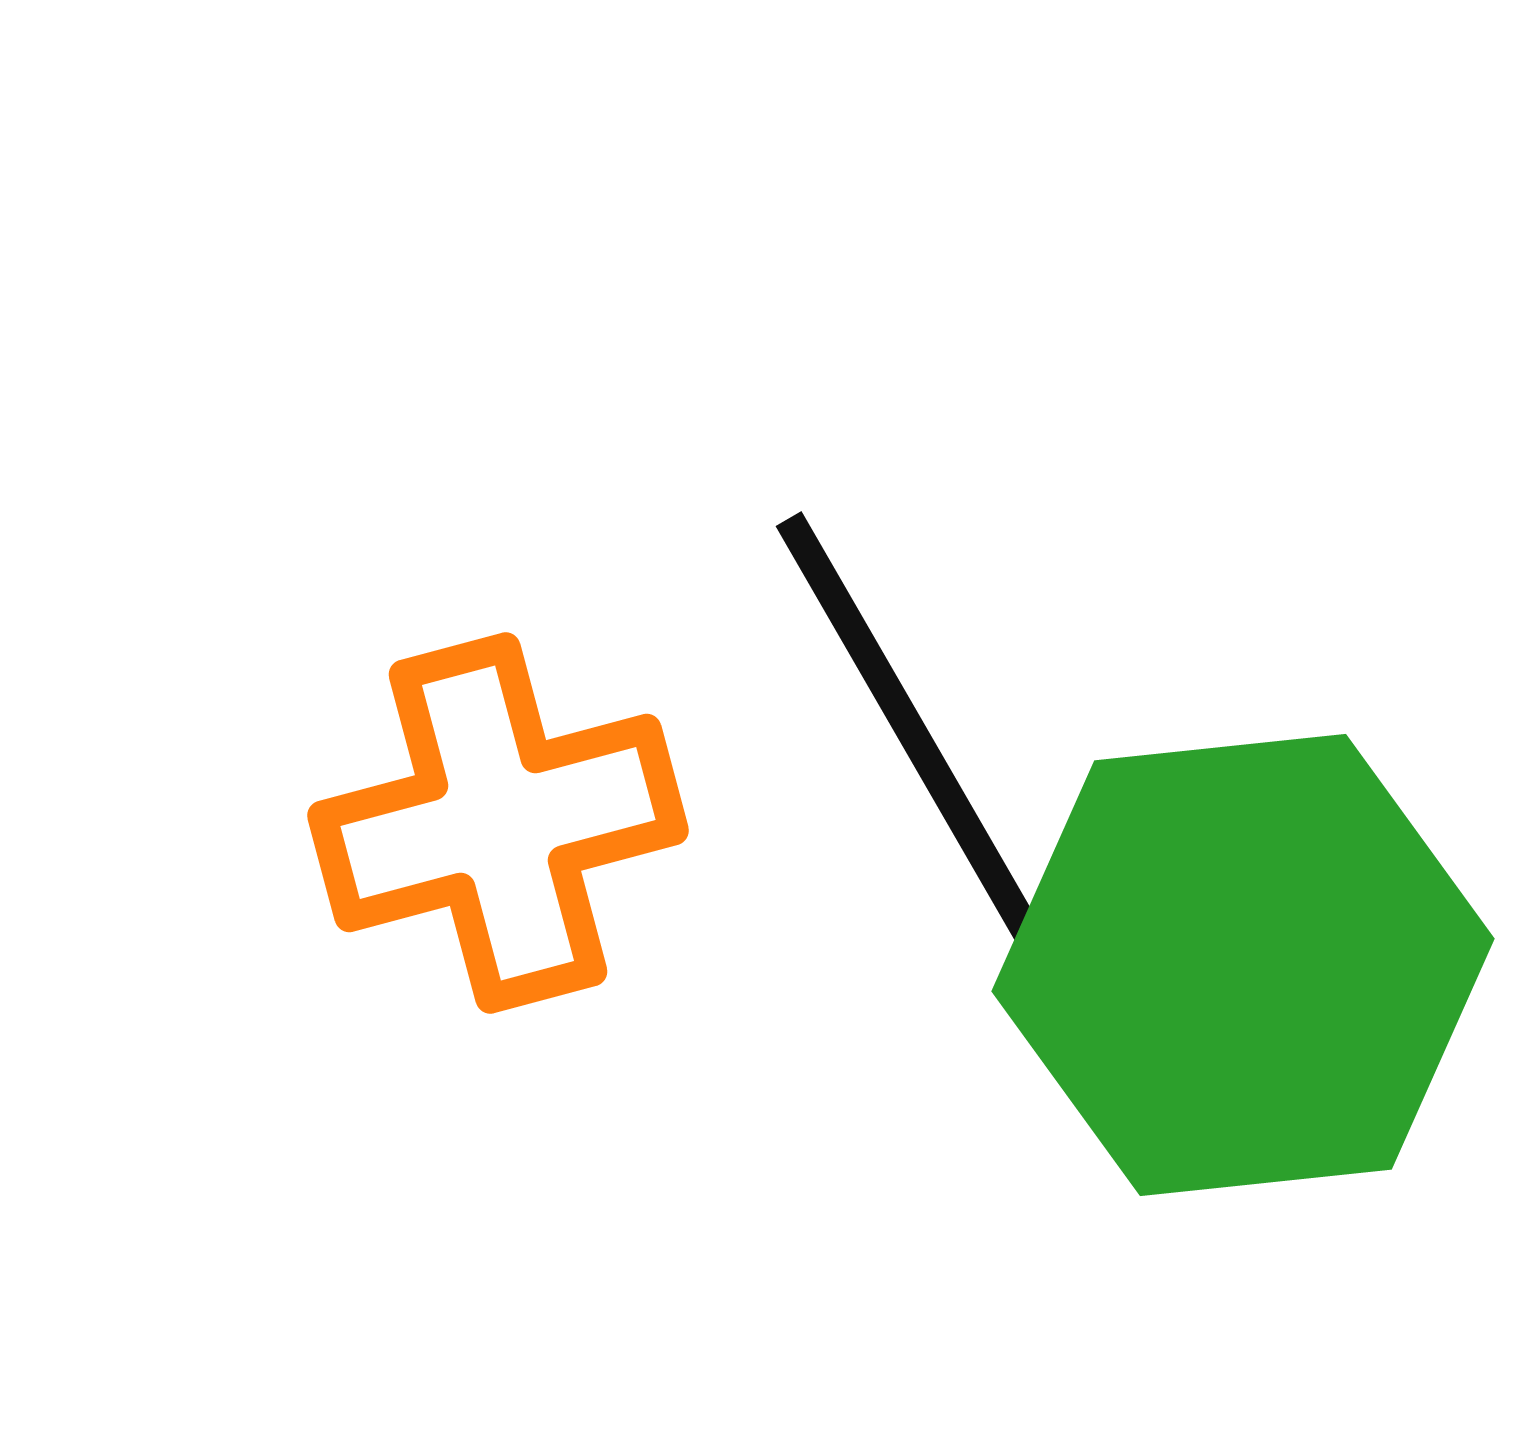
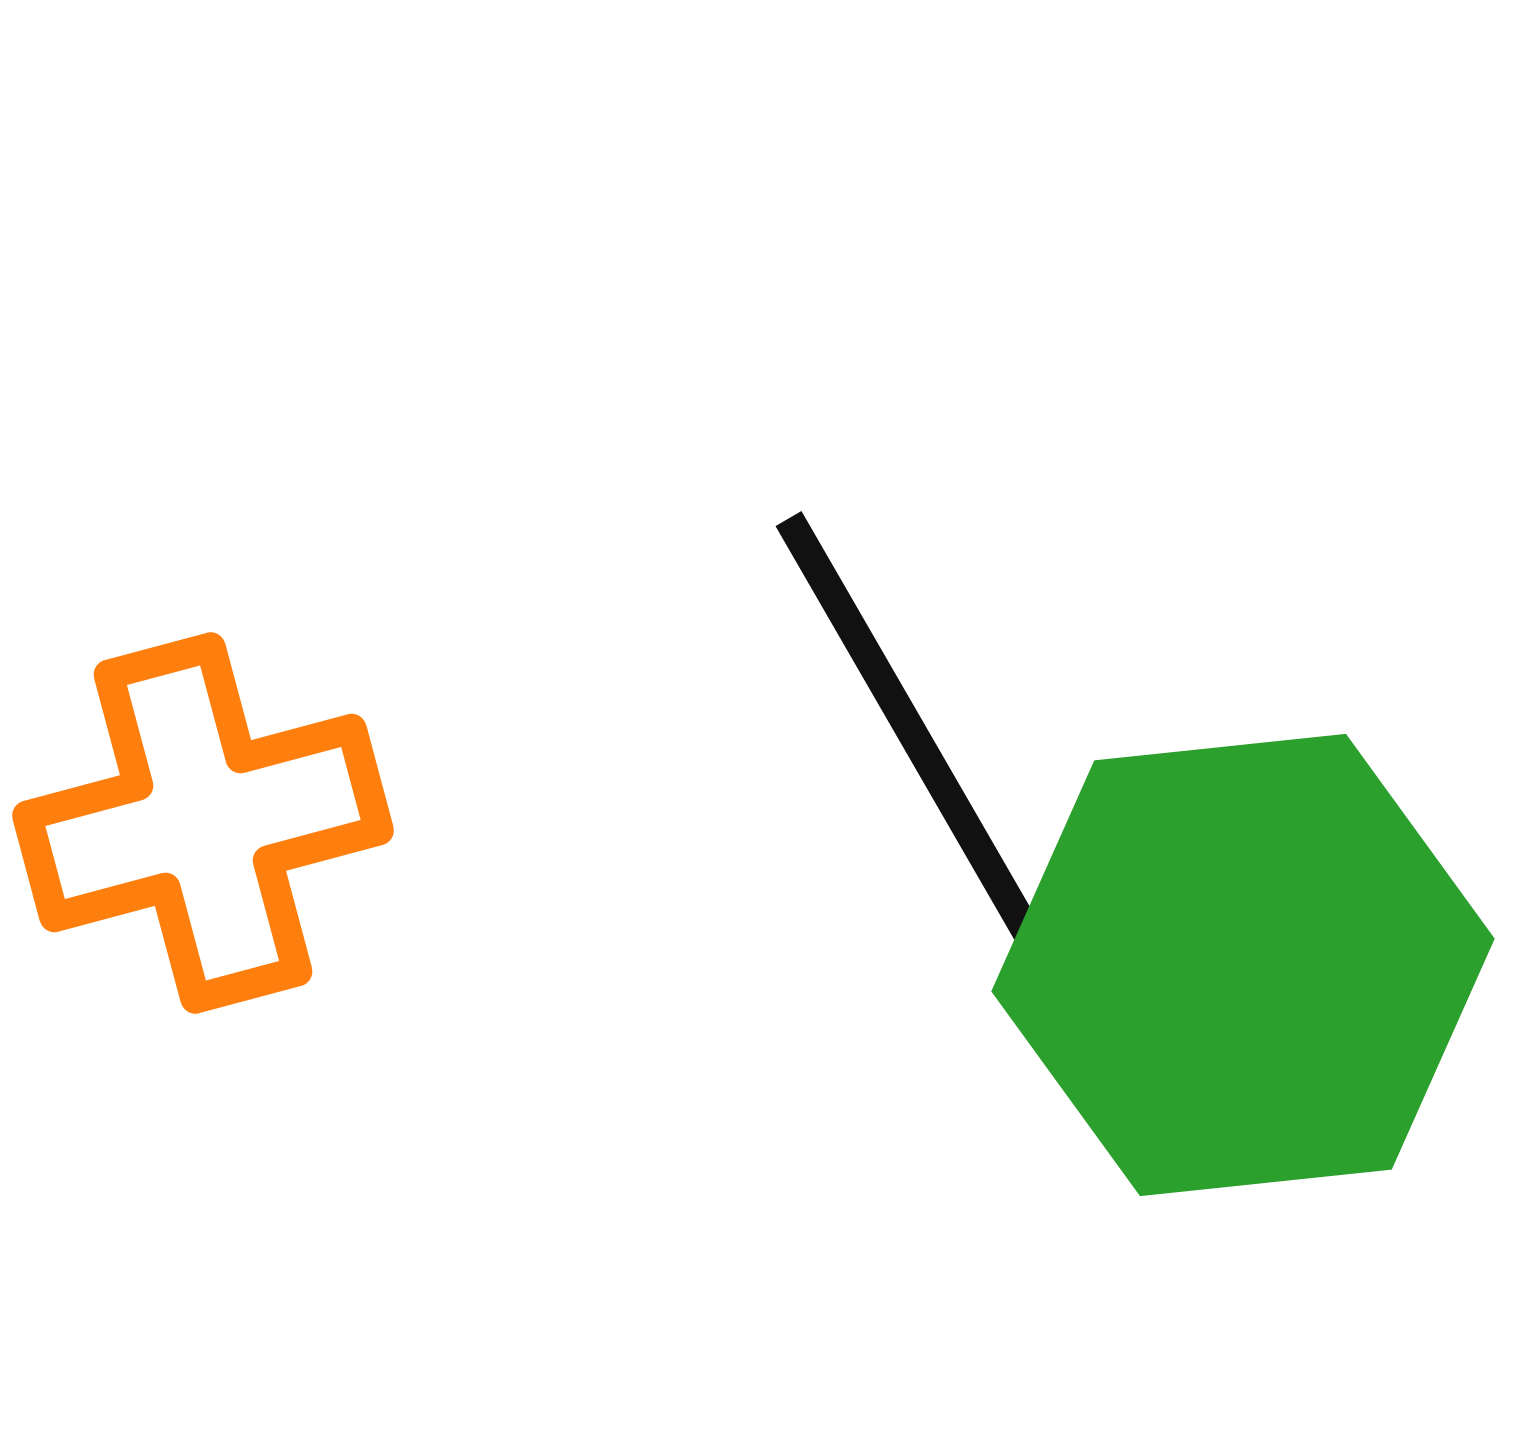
orange cross: moved 295 px left
